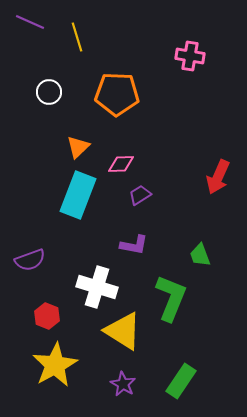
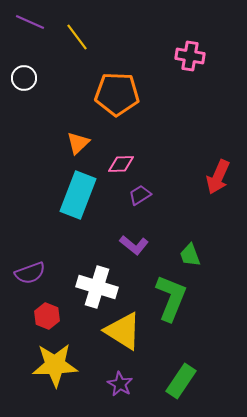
yellow line: rotated 20 degrees counterclockwise
white circle: moved 25 px left, 14 px up
orange triangle: moved 4 px up
purple L-shape: rotated 28 degrees clockwise
green trapezoid: moved 10 px left
purple semicircle: moved 13 px down
yellow star: rotated 27 degrees clockwise
purple star: moved 3 px left
